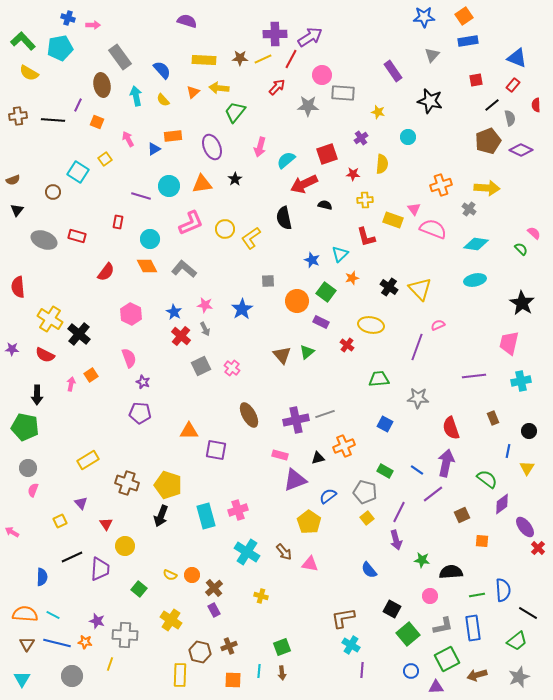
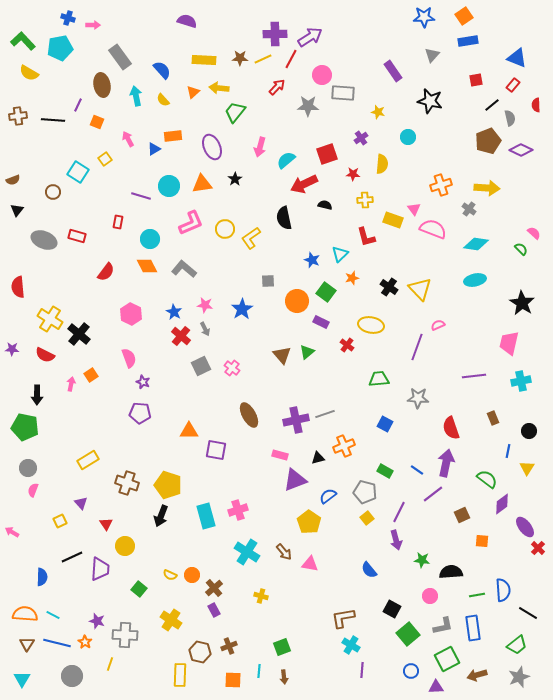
green trapezoid at (517, 641): moved 4 px down
orange star at (85, 642): rotated 24 degrees clockwise
brown arrow at (282, 673): moved 2 px right, 4 px down
